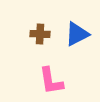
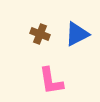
brown cross: rotated 18 degrees clockwise
